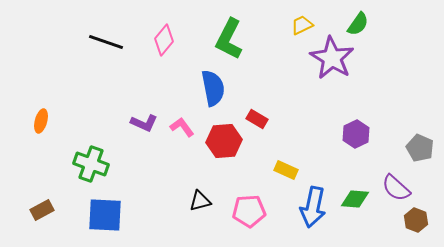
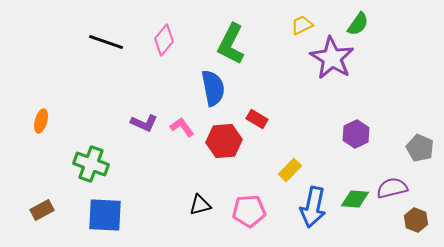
green L-shape: moved 2 px right, 5 px down
yellow rectangle: moved 4 px right; rotated 70 degrees counterclockwise
purple semicircle: moved 4 px left; rotated 124 degrees clockwise
black triangle: moved 4 px down
